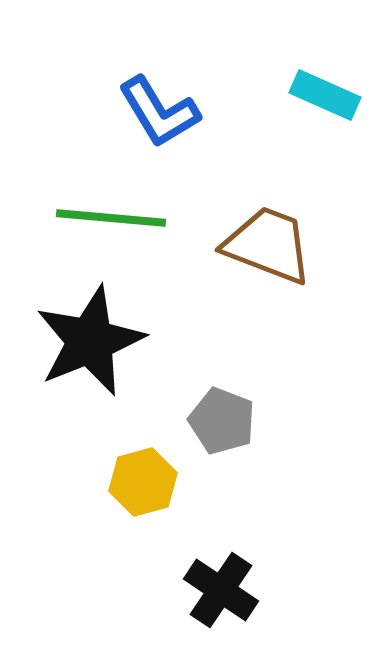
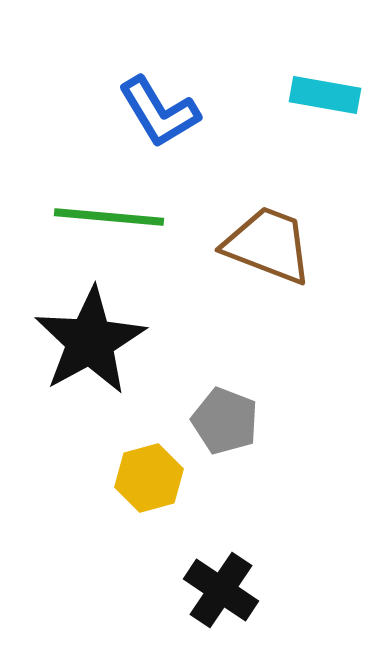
cyan rectangle: rotated 14 degrees counterclockwise
green line: moved 2 px left, 1 px up
black star: rotated 7 degrees counterclockwise
gray pentagon: moved 3 px right
yellow hexagon: moved 6 px right, 4 px up
